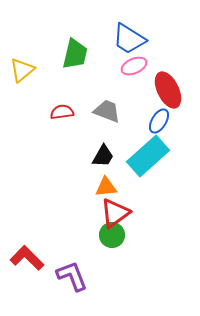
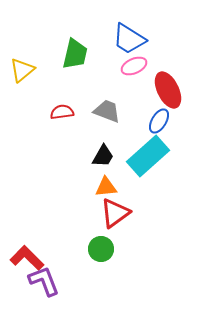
green circle: moved 11 px left, 14 px down
purple L-shape: moved 28 px left, 5 px down
